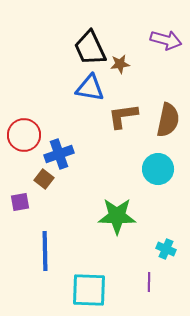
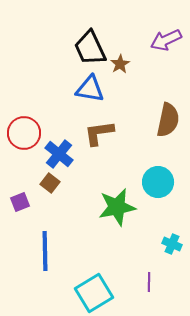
purple arrow: rotated 140 degrees clockwise
brown star: rotated 24 degrees counterclockwise
blue triangle: moved 1 px down
brown L-shape: moved 24 px left, 17 px down
red circle: moved 2 px up
blue cross: rotated 32 degrees counterclockwise
cyan circle: moved 13 px down
brown square: moved 6 px right, 4 px down
purple square: rotated 12 degrees counterclockwise
green star: moved 9 px up; rotated 12 degrees counterclockwise
cyan cross: moved 6 px right, 5 px up
cyan square: moved 5 px right, 3 px down; rotated 33 degrees counterclockwise
